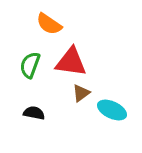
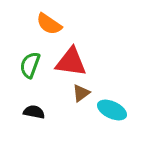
black semicircle: moved 1 px up
